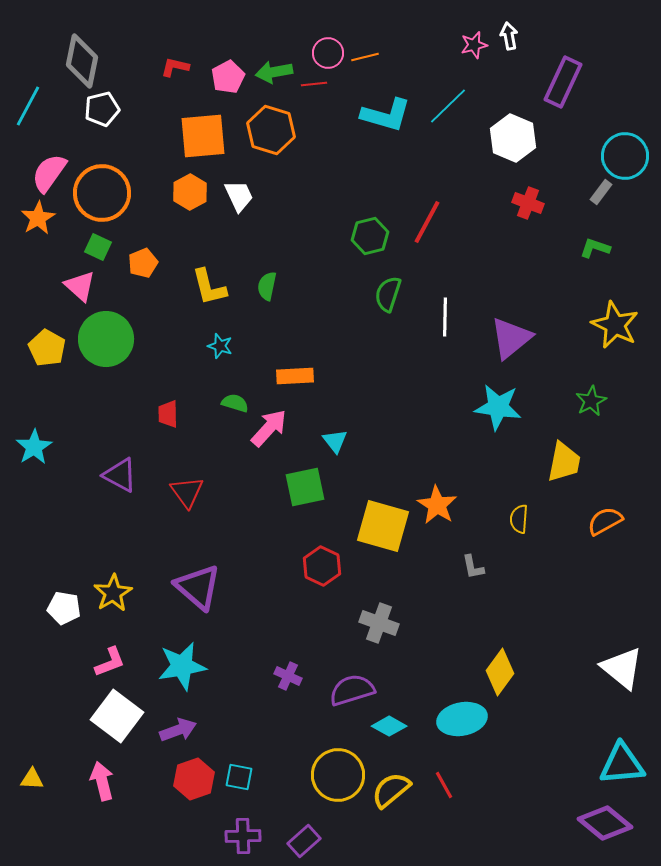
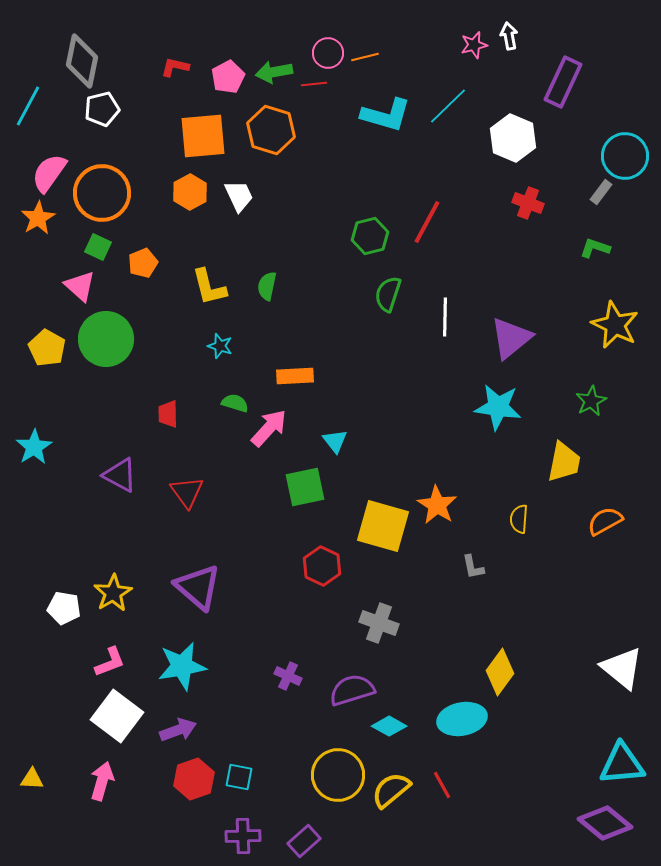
pink arrow at (102, 781): rotated 30 degrees clockwise
red line at (444, 785): moved 2 px left
